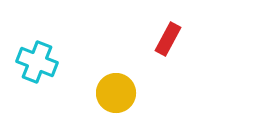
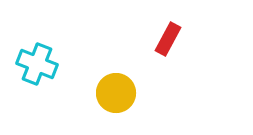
cyan cross: moved 2 px down
